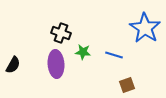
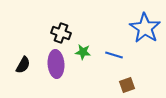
black semicircle: moved 10 px right
